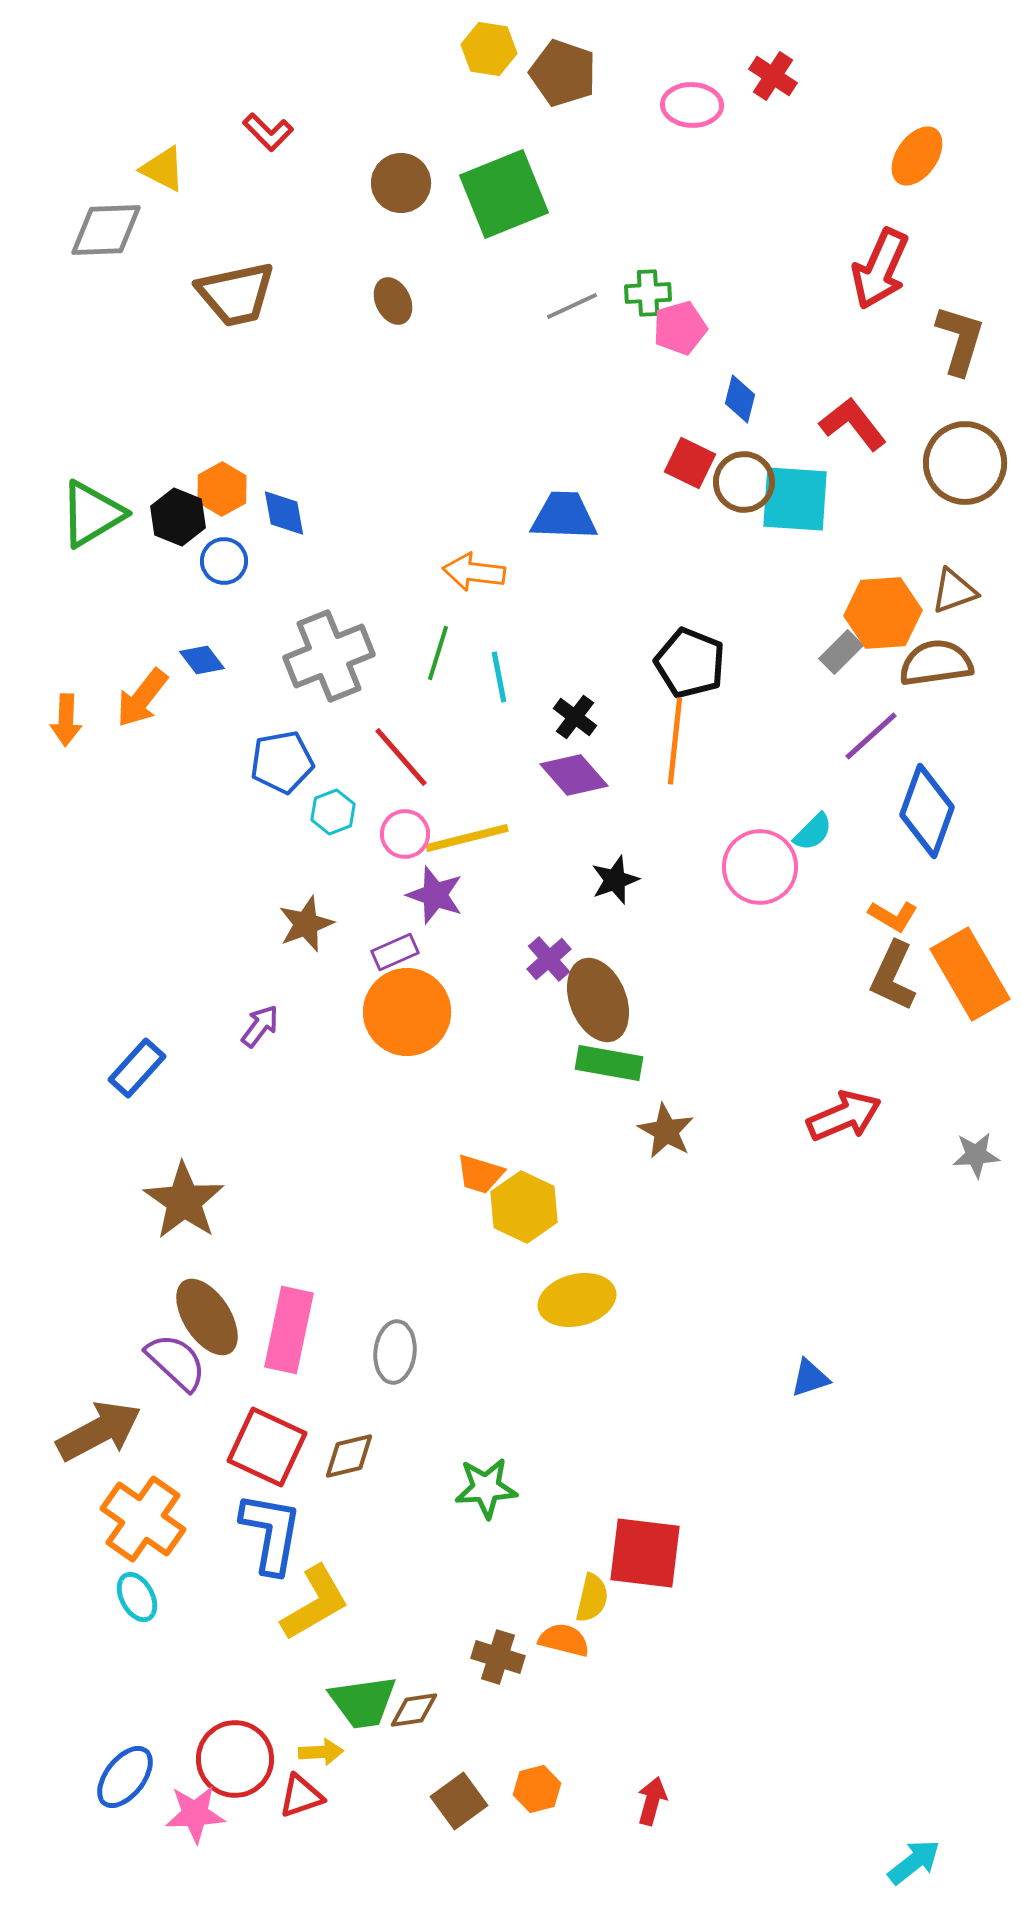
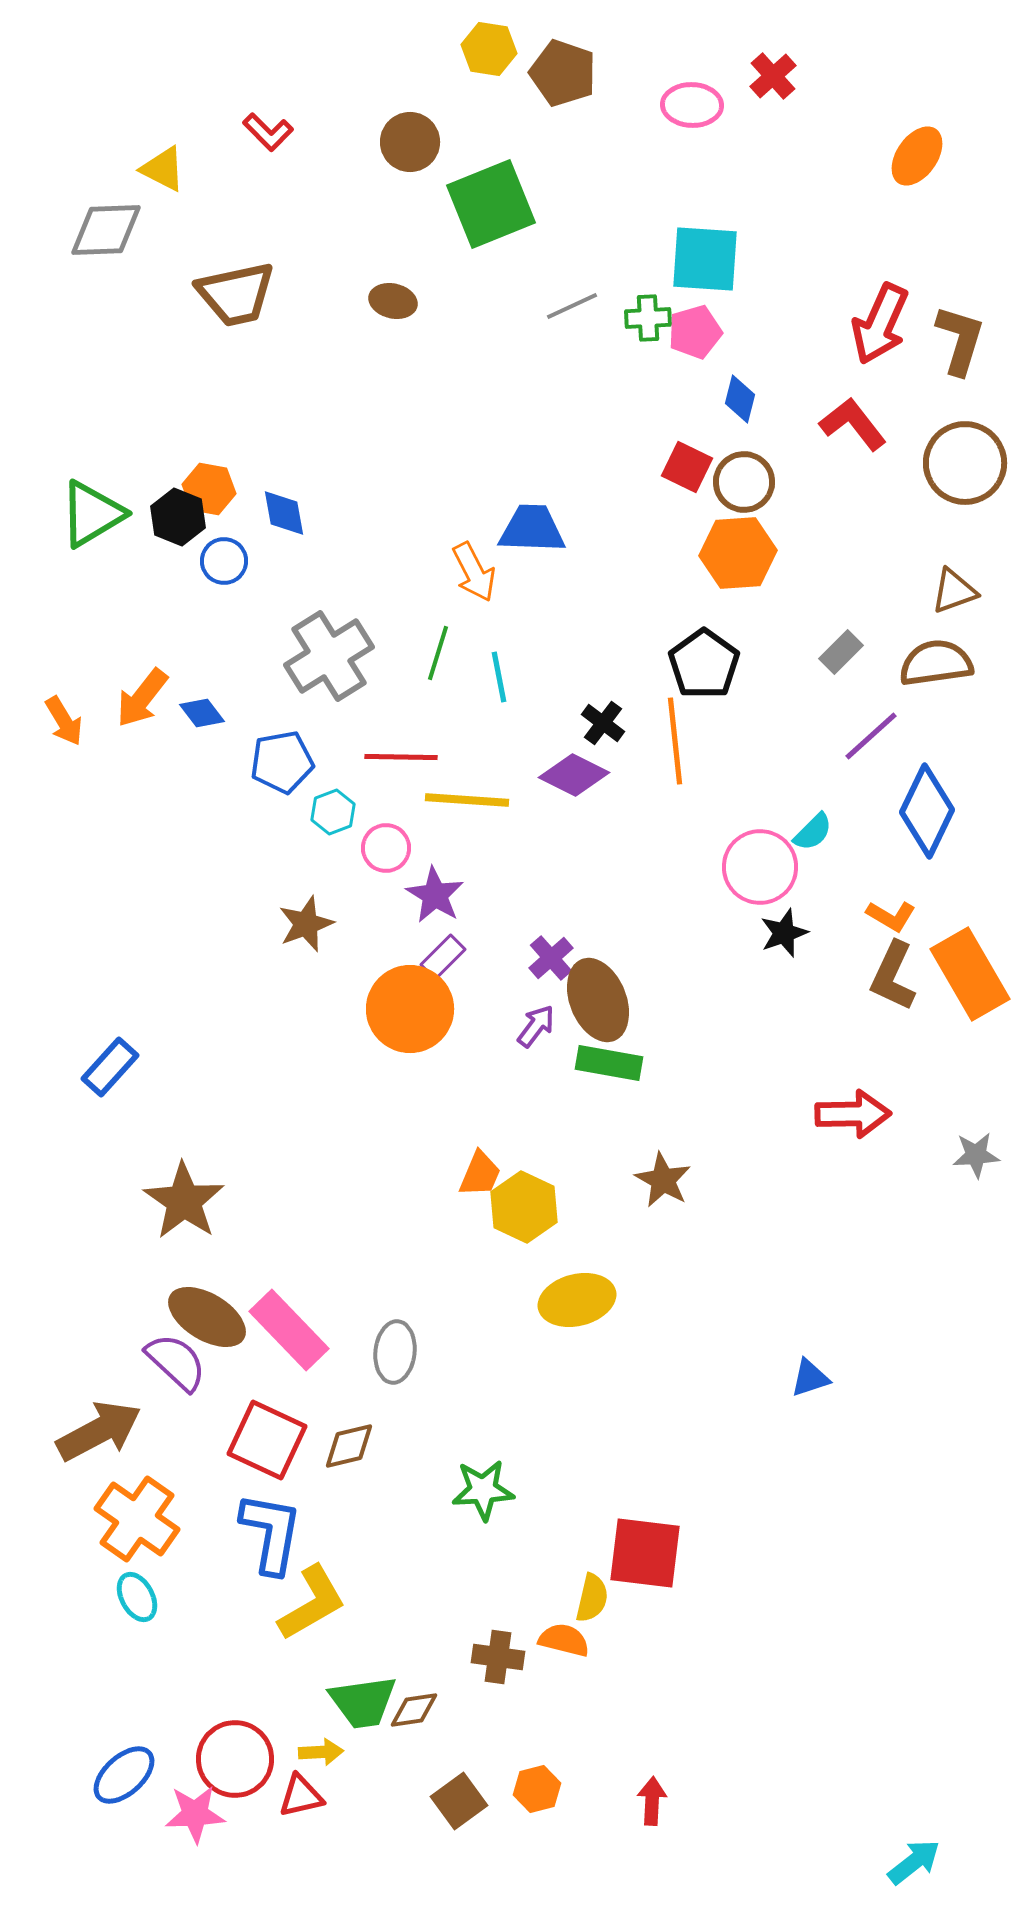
red cross at (773, 76): rotated 15 degrees clockwise
brown circle at (401, 183): moved 9 px right, 41 px up
green square at (504, 194): moved 13 px left, 10 px down
red arrow at (880, 269): moved 55 px down
green cross at (648, 293): moved 25 px down
brown ellipse at (393, 301): rotated 51 degrees counterclockwise
pink pentagon at (680, 328): moved 15 px right, 4 px down
red square at (690, 463): moved 3 px left, 4 px down
orange hexagon at (222, 489): moved 13 px left; rotated 21 degrees counterclockwise
cyan square at (795, 499): moved 90 px left, 240 px up
blue trapezoid at (564, 516): moved 32 px left, 13 px down
orange arrow at (474, 572): rotated 124 degrees counterclockwise
orange hexagon at (883, 613): moved 145 px left, 60 px up
gray cross at (329, 656): rotated 10 degrees counterclockwise
blue diamond at (202, 660): moved 53 px down
black pentagon at (690, 663): moved 14 px right, 1 px down; rotated 14 degrees clockwise
black cross at (575, 717): moved 28 px right, 6 px down
orange arrow at (66, 720): moved 2 px left, 1 px down; rotated 33 degrees counterclockwise
orange line at (675, 741): rotated 12 degrees counterclockwise
red line at (401, 757): rotated 48 degrees counterclockwise
purple diamond at (574, 775): rotated 22 degrees counterclockwise
blue diamond at (927, 811): rotated 6 degrees clockwise
pink circle at (405, 834): moved 19 px left, 14 px down
yellow line at (467, 838): moved 38 px up; rotated 18 degrees clockwise
black star at (615, 880): moved 169 px right, 53 px down
purple star at (435, 895): rotated 12 degrees clockwise
orange L-shape at (893, 916): moved 2 px left
purple rectangle at (395, 952): moved 48 px right, 5 px down; rotated 21 degrees counterclockwise
purple cross at (549, 959): moved 2 px right, 1 px up
orange circle at (407, 1012): moved 3 px right, 3 px up
purple arrow at (260, 1026): moved 276 px right
blue rectangle at (137, 1068): moved 27 px left, 1 px up
red arrow at (844, 1116): moved 9 px right, 2 px up; rotated 22 degrees clockwise
brown star at (666, 1131): moved 3 px left, 49 px down
orange trapezoid at (480, 1174): rotated 84 degrees counterclockwise
brown ellipse at (207, 1317): rotated 26 degrees counterclockwise
pink rectangle at (289, 1330): rotated 56 degrees counterclockwise
red square at (267, 1447): moved 7 px up
brown diamond at (349, 1456): moved 10 px up
green star at (486, 1488): moved 3 px left, 2 px down
orange cross at (143, 1519): moved 6 px left
yellow L-shape at (315, 1603): moved 3 px left
brown cross at (498, 1657): rotated 9 degrees counterclockwise
blue ellipse at (125, 1777): moved 1 px left, 2 px up; rotated 10 degrees clockwise
red triangle at (301, 1796): rotated 6 degrees clockwise
red arrow at (652, 1801): rotated 12 degrees counterclockwise
